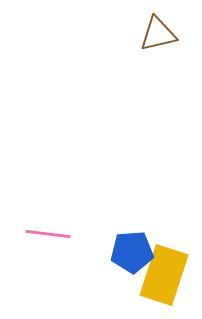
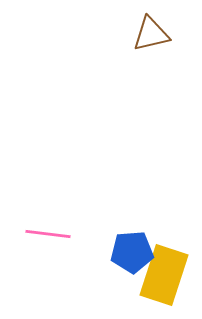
brown triangle: moved 7 px left
